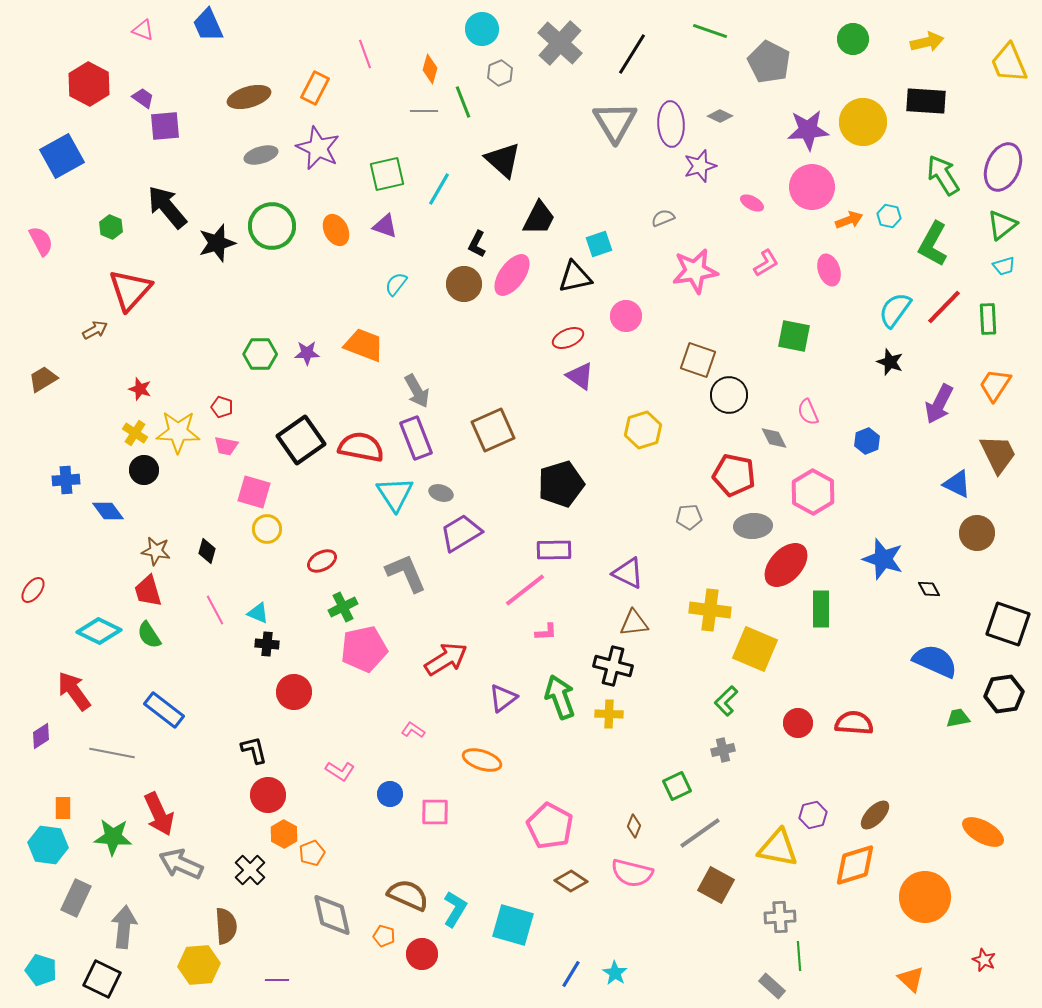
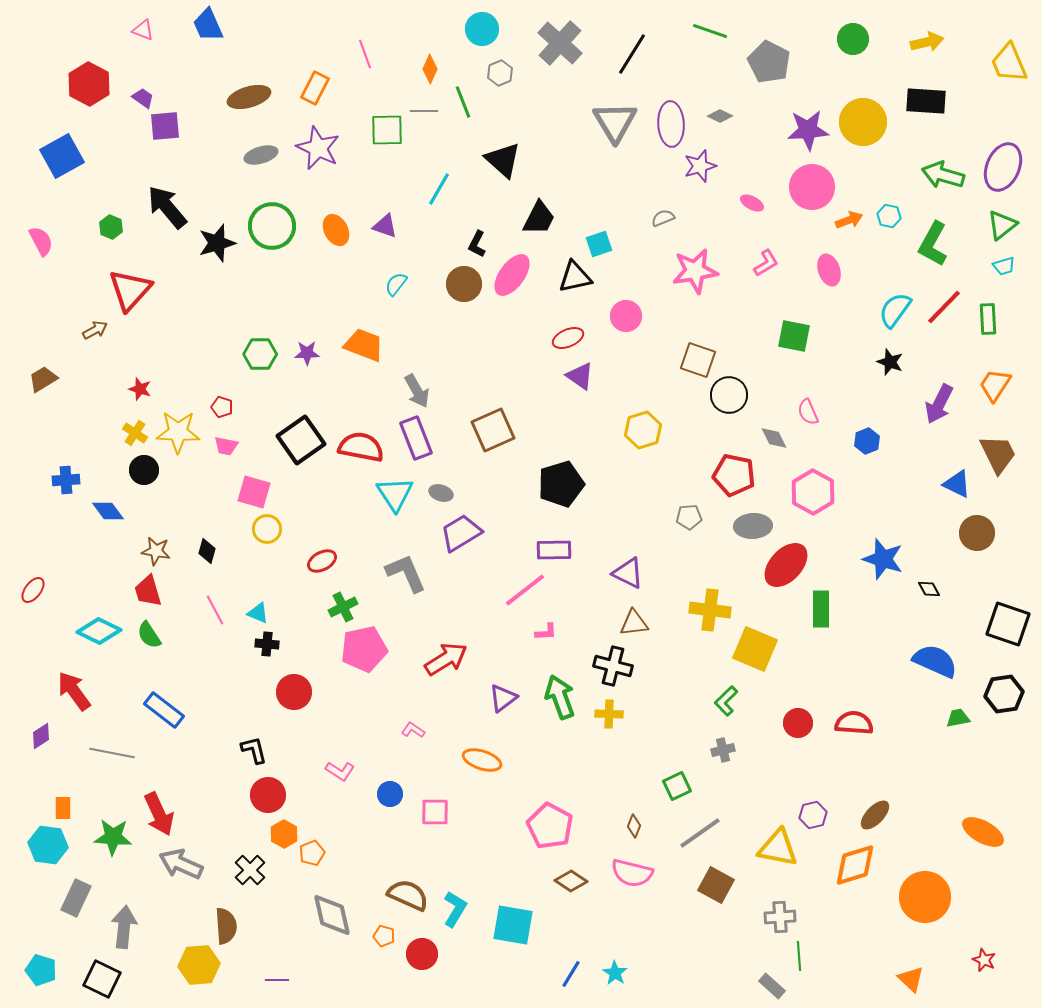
orange diamond at (430, 69): rotated 8 degrees clockwise
green square at (387, 174): moved 44 px up; rotated 12 degrees clockwise
green arrow at (943, 175): rotated 42 degrees counterclockwise
cyan square at (513, 925): rotated 6 degrees counterclockwise
